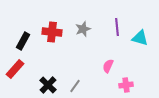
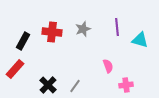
cyan triangle: moved 2 px down
pink semicircle: rotated 136 degrees clockwise
